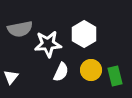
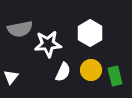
white hexagon: moved 6 px right, 1 px up
white semicircle: moved 2 px right
